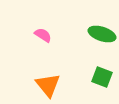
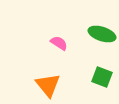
pink semicircle: moved 16 px right, 8 px down
